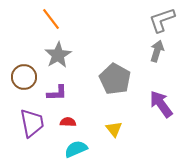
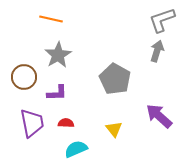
orange line: rotated 40 degrees counterclockwise
purple arrow: moved 2 px left, 12 px down; rotated 12 degrees counterclockwise
red semicircle: moved 2 px left, 1 px down
